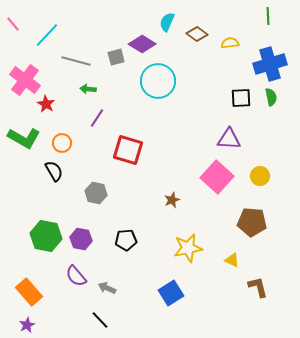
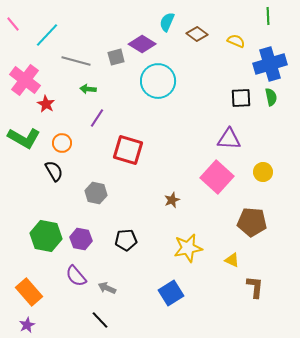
yellow semicircle: moved 6 px right, 2 px up; rotated 30 degrees clockwise
yellow circle: moved 3 px right, 4 px up
brown L-shape: moved 3 px left; rotated 20 degrees clockwise
